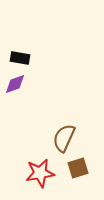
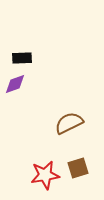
black rectangle: moved 2 px right; rotated 12 degrees counterclockwise
brown semicircle: moved 5 px right, 15 px up; rotated 40 degrees clockwise
red star: moved 5 px right, 2 px down
